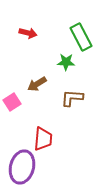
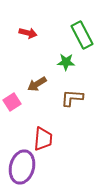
green rectangle: moved 1 px right, 2 px up
